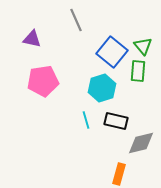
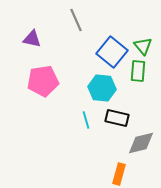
cyan hexagon: rotated 24 degrees clockwise
black rectangle: moved 1 px right, 3 px up
